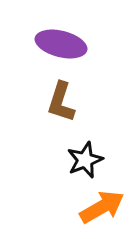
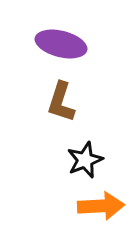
orange arrow: moved 1 px left, 1 px up; rotated 27 degrees clockwise
